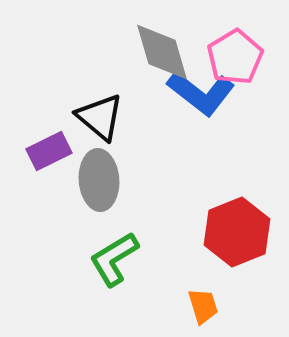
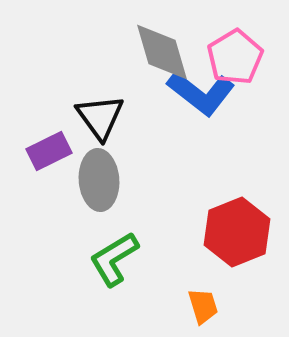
black triangle: rotated 14 degrees clockwise
